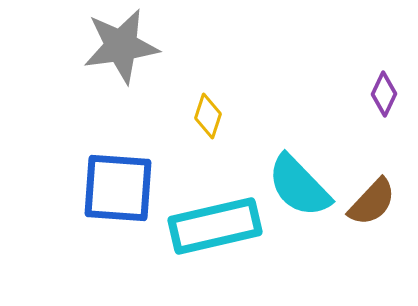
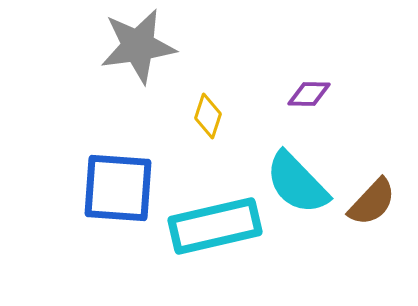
gray star: moved 17 px right
purple diamond: moved 75 px left; rotated 66 degrees clockwise
cyan semicircle: moved 2 px left, 3 px up
